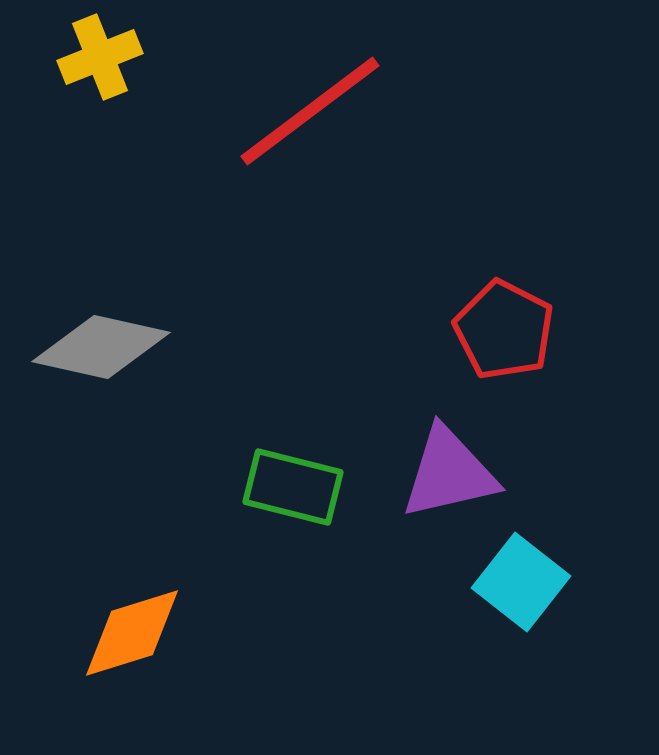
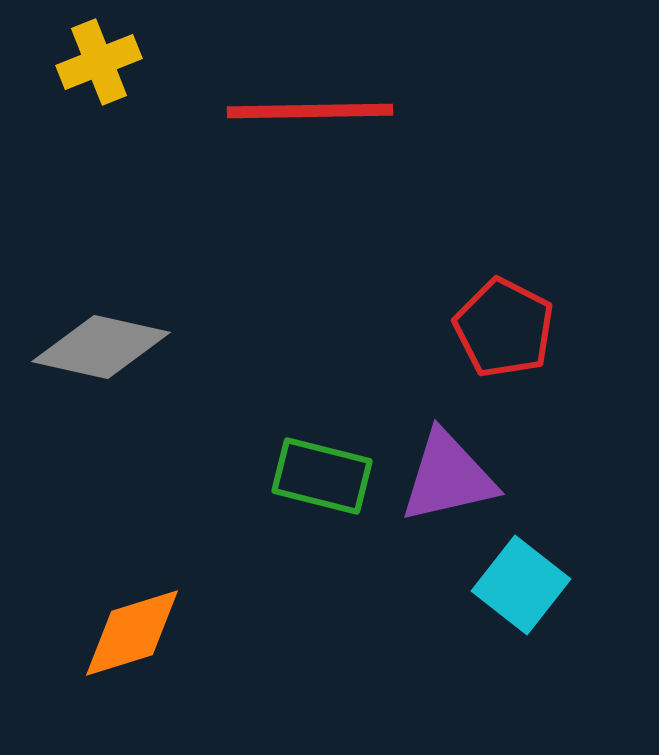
yellow cross: moved 1 px left, 5 px down
red line: rotated 36 degrees clockwise
red pentagon: moved 2 px up
purple triangle: moved 1 px left, 4 px down
green rectangle: moved 29 px right, 11 px up
cyan square: moved 3 px down
